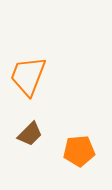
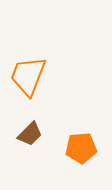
orange pentagon: moved 2 px right, 3 px up
